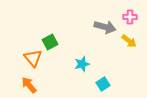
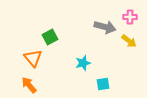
green square: moved 5 px up
cyan star: moved 1 px right, 1 px up
cyan square: rotated 24 degrees clockwise
